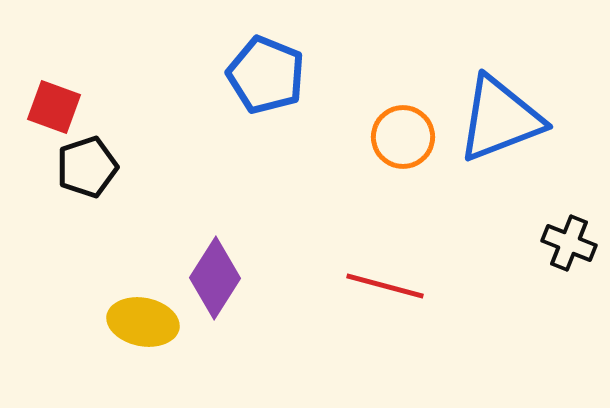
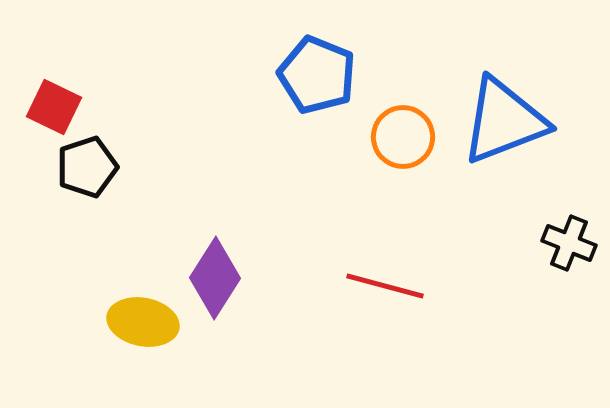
blue pentagon: moved 51 px right
red square: rotated 6 degrees clockwise
blue triangle: moved 4 px right, 2 px down
